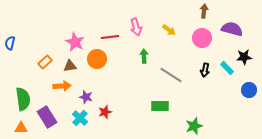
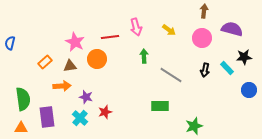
purple rectangle: rotated 25 degrees clockwise
